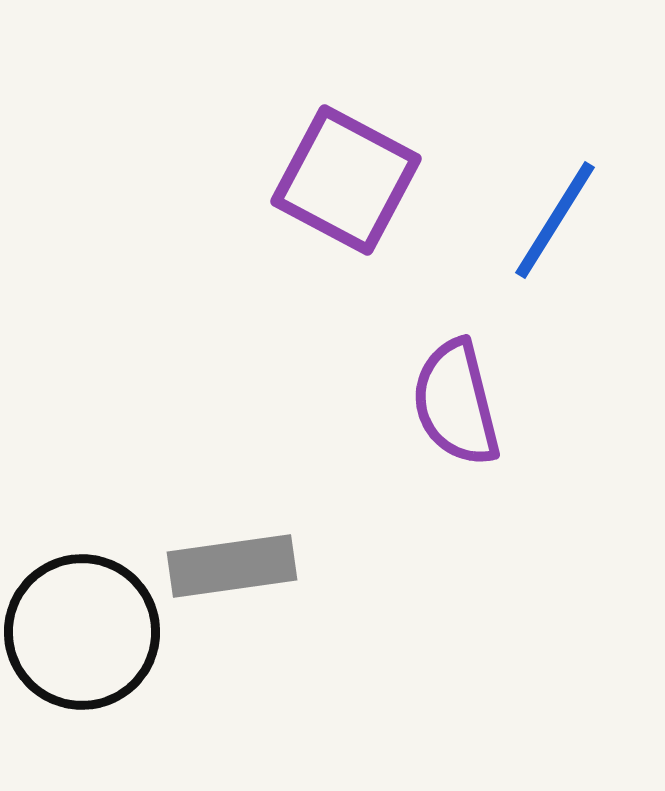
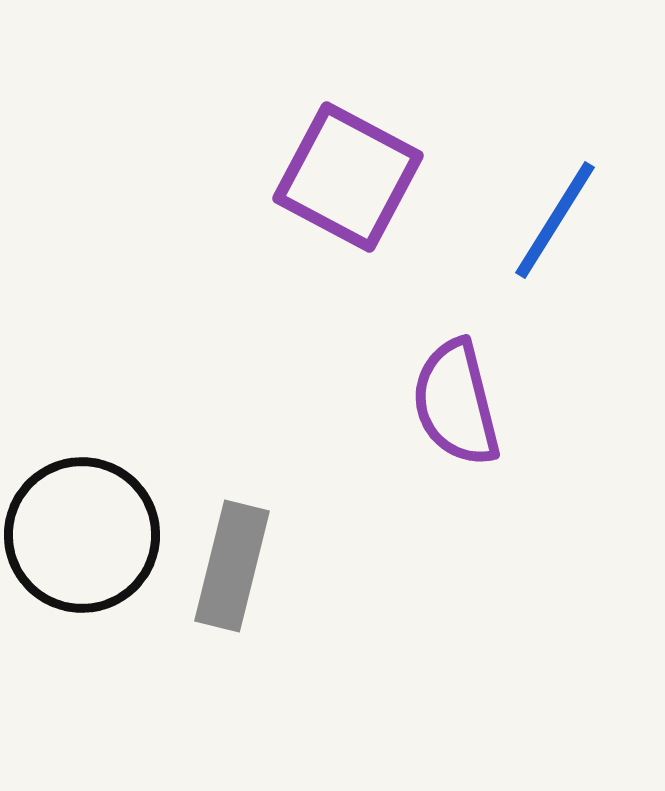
purple square: moved 2 px right, 3 px up
gray rectangle: rotated 68 degrees counterclockwise
black circle: moved 97 px up
